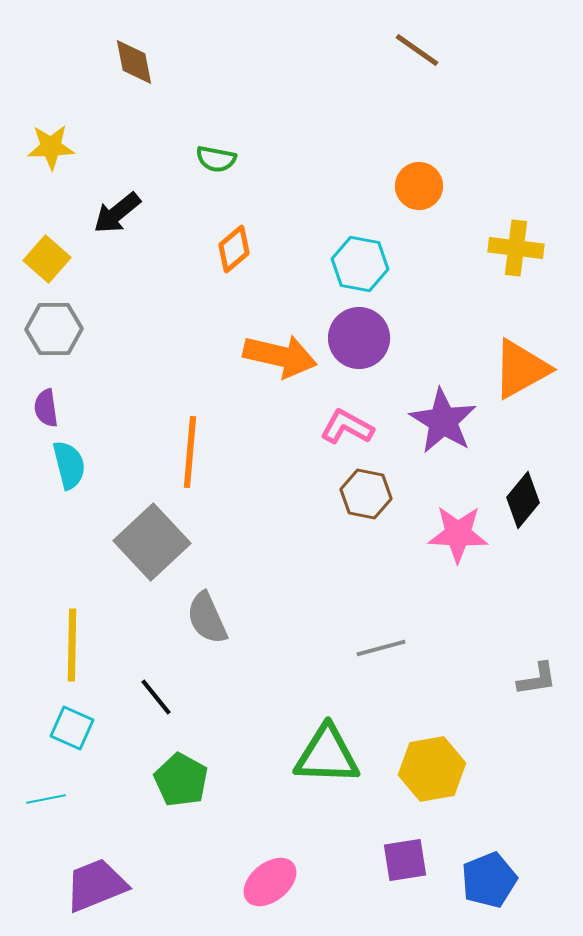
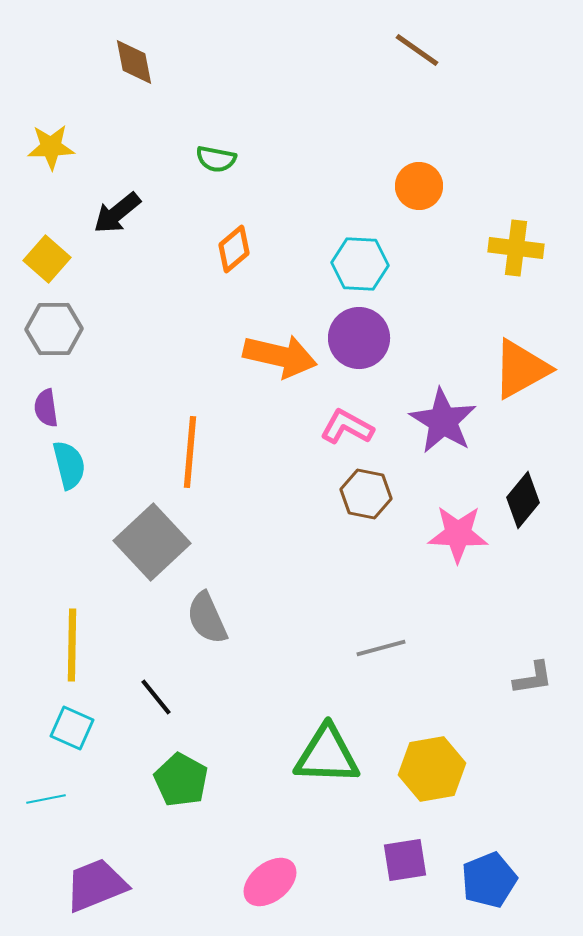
cyan hexagon: rotated 8 degrees counterclockwise
gray L-shape: moved 4 px left, 1 px up
